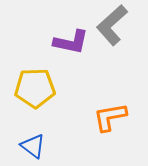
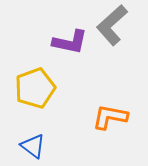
purple L-shape: moved 1 px left
yellow pentagon: rotated 18 degrees counterclockwise
orange L-shape: rotated 21 degrees clockwise
